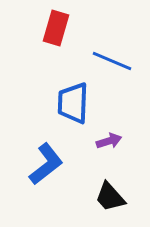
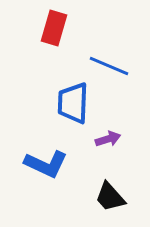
red rectangle: moved 2 px left
blue line: moved 3 px left, 5 px down
purple arrow: moved 1 px left, 2 px up
blue L-shape: rotated 63 degrees clockwise
